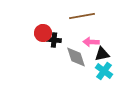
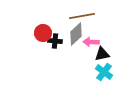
black cross: moved 1 px right, 1 px down
gray diamond: moved 23 px up; rotated 65 degrees clockwise
cyan cross: moved 1 px down
